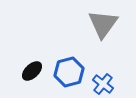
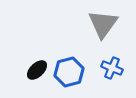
black ellipse: moved 5 px right, 1 px up
blue cross: moved 9 px right, 16 px up; rotated 15 degrees counterclockwise
